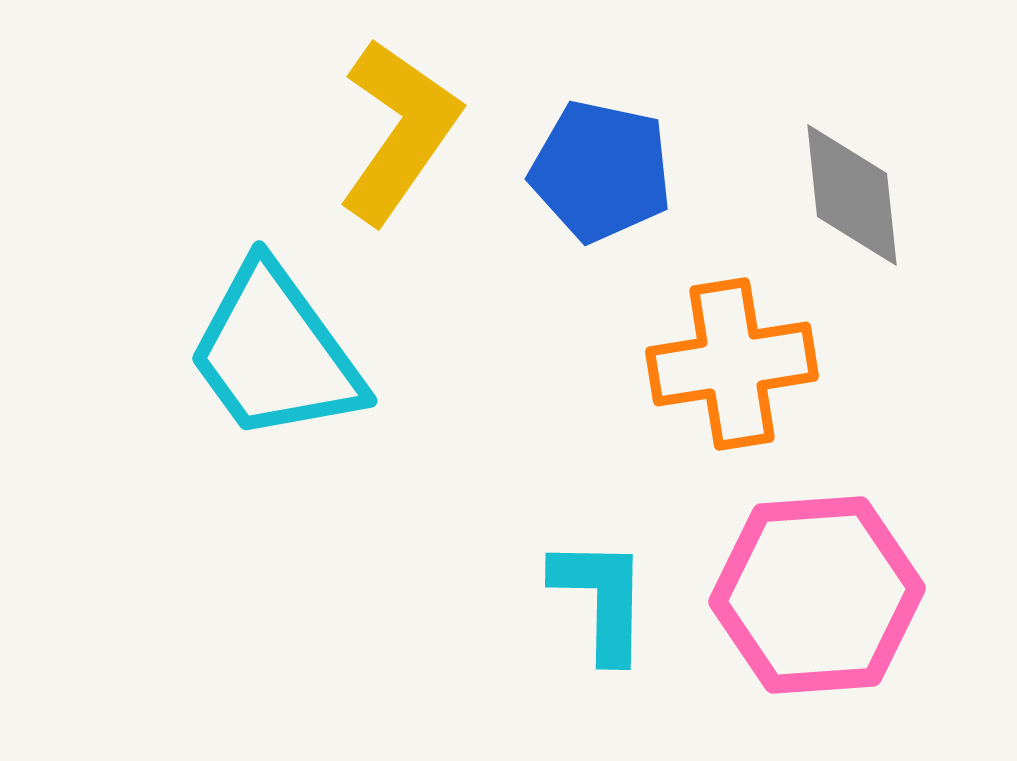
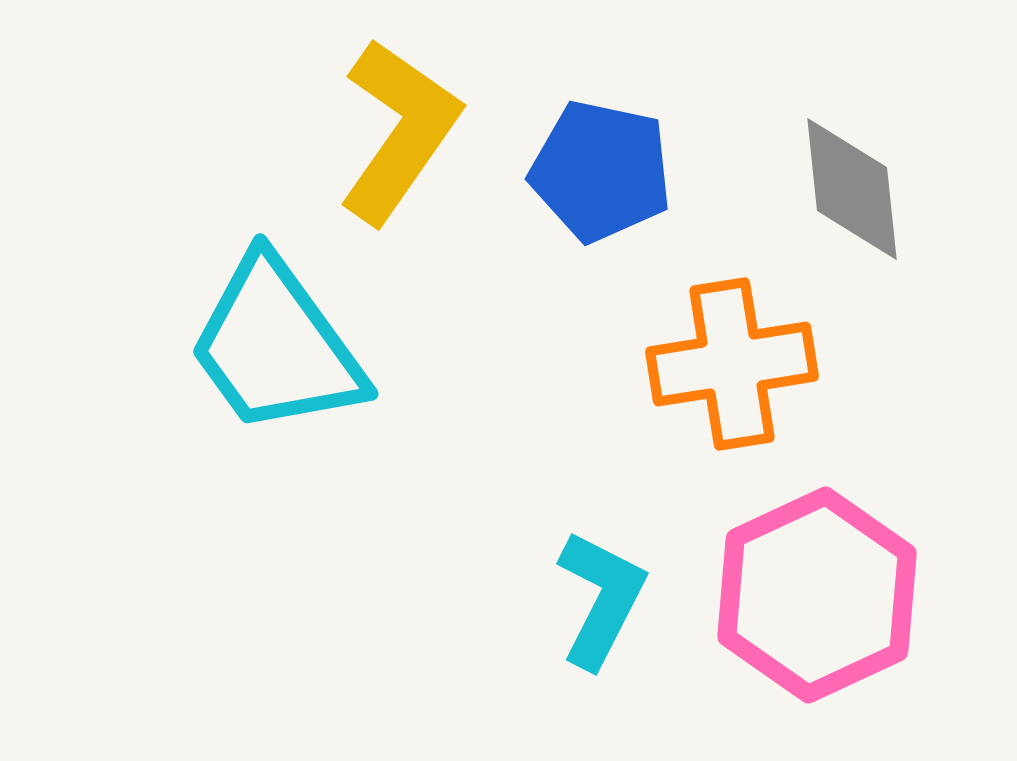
gray diamond: moved 6 px up
cyan trapezoid: moved 1 px right, 7 px up
pink hexagon: rotated 21 degrees counterclockwise
cyan L-shape: rotated 26 degrees clockwise
